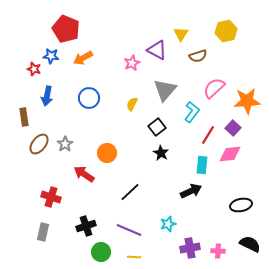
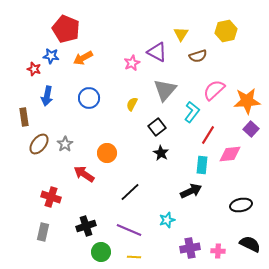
purple triangle: moved 2 px down
pink semicircle: moved 2 px down
purple square: moved 18 px right, 1 px down
cyan star: moved 1 px left, 4 px up
